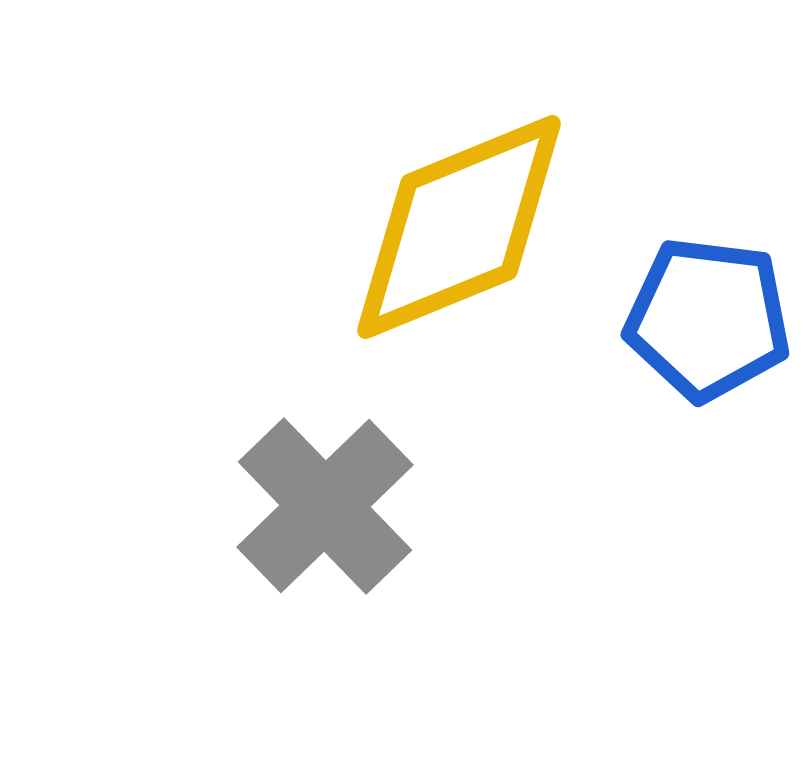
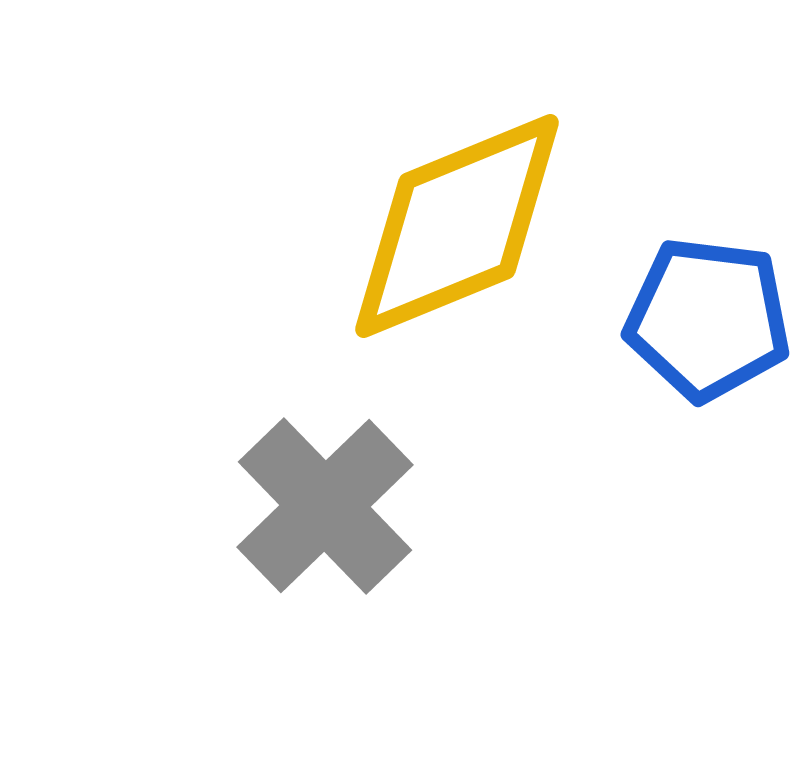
yellow diamond: moved 2 px left, 1 px up
